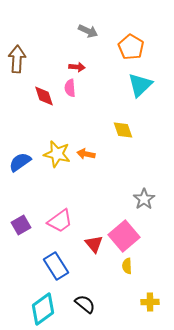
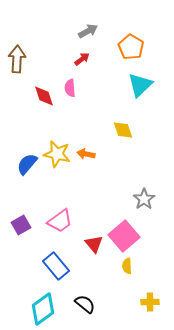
gray arrow: rotated 54 degrees counterclockwise
red arrow: moved 5 px right, 8 px up; rotated 42 degrees counterclockwise
blue semicircle: moved 7 px right, 2 px down; rotated 15 degrees counterclockwise
blue rectangle: rotated 8 degrees counterclockwise
